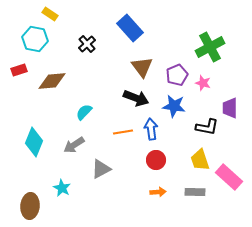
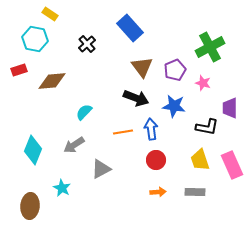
purple pentagon: moved 2 px left, 5 px up
cyan diamond: moved 1 px left, 8 px down
pink rectangle: moved 3 px right, 12 px up; rotated 24 degrees clockwise
